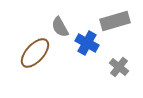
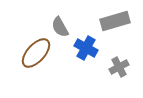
blue cross: moved 1 px left, 5 px down
brown ellipse: moved 1 px right
gray cross: rotated 24 degrees clockwise
